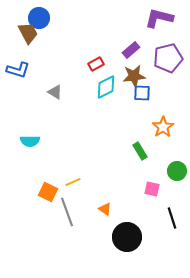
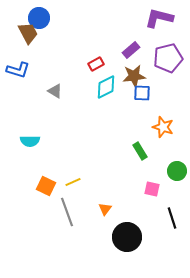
gray triangle: moved 1 px up
orange star: rotated 20 degrees counterclockwise
orange square: moved 2 px left, 6 px up
orange triangle: rotated 32 degrees clockwise
